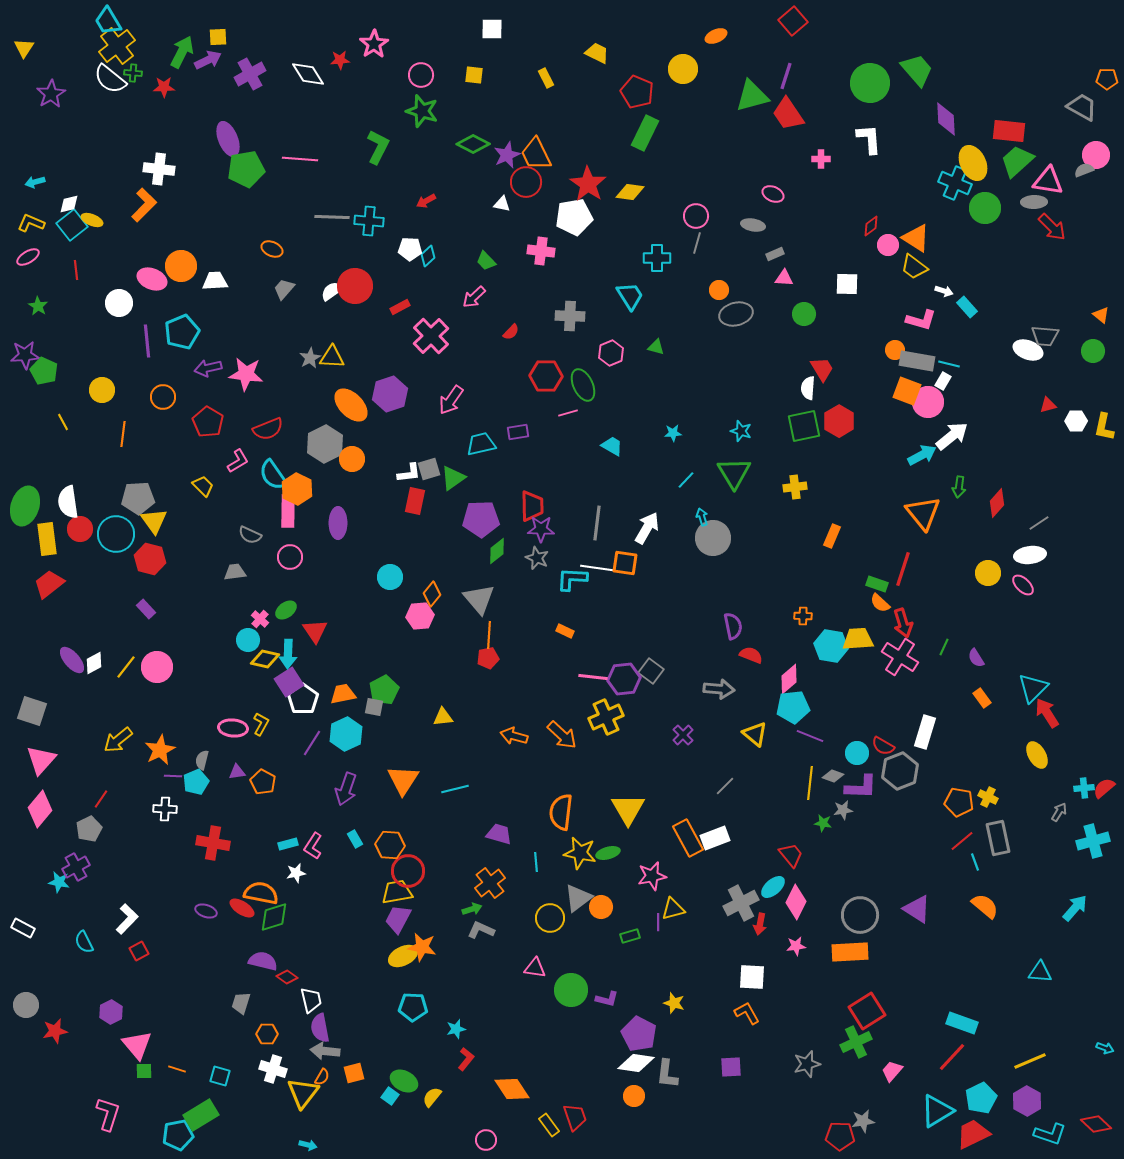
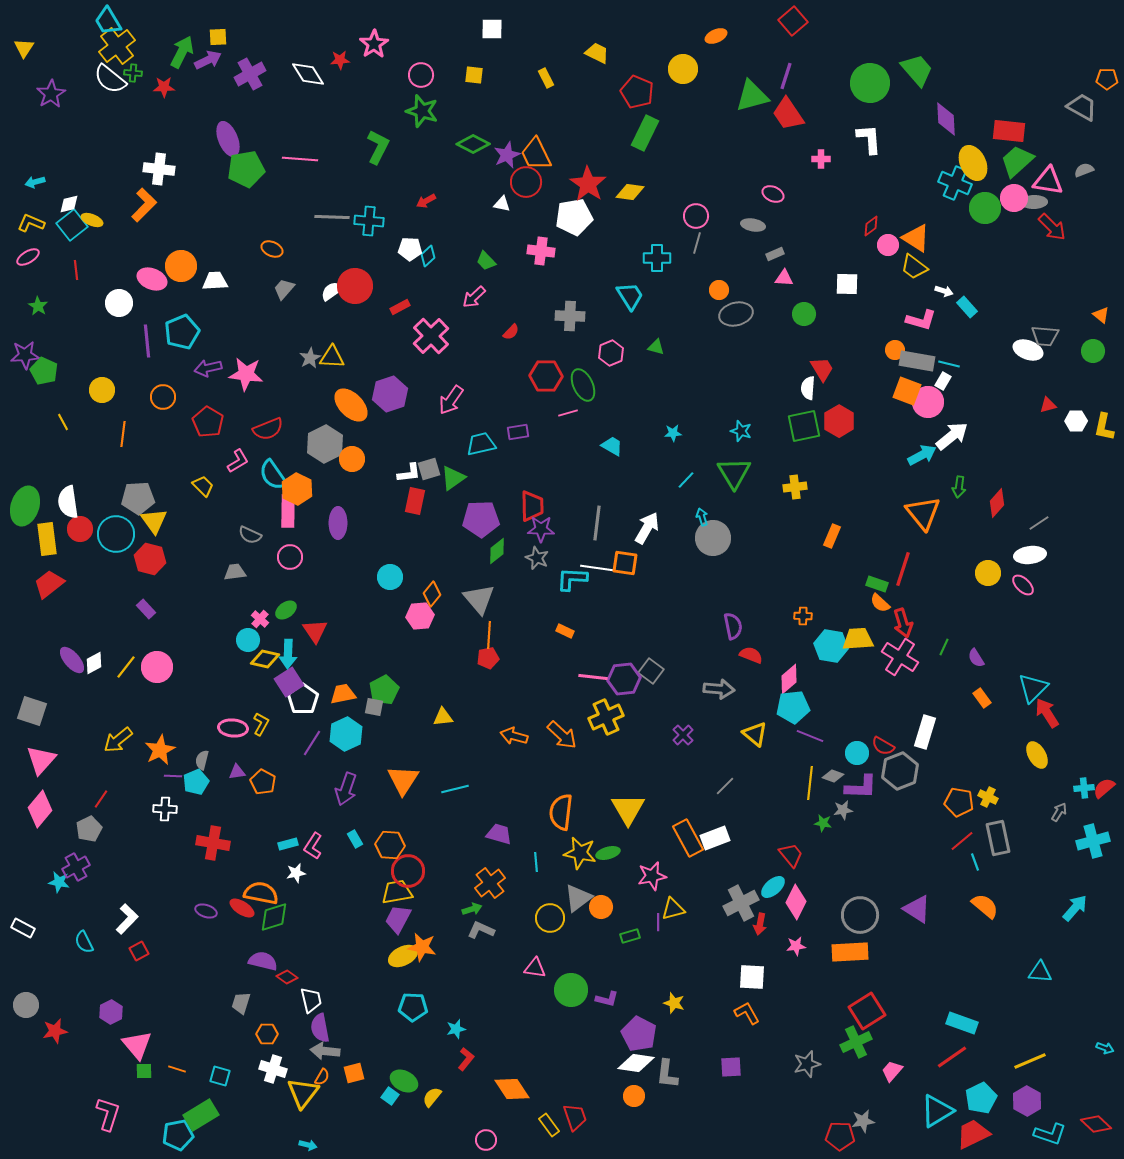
pink circle at (1096, 155): moved 82 px left, 43 px down
red line at (952, 1057): rotated 12 degrees clockwise
